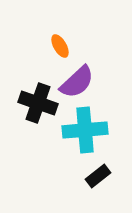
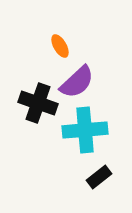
black rectangle: moved 1 px right, 1 px down
